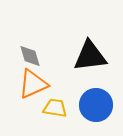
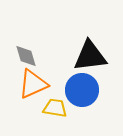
gray diamond: moved 4 px left
blue circle: moved 14 px left, 15 px up
